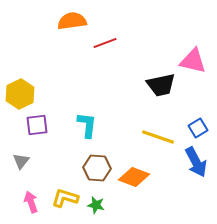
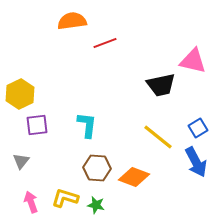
yellow line: rotated 20 degrees clockwise
